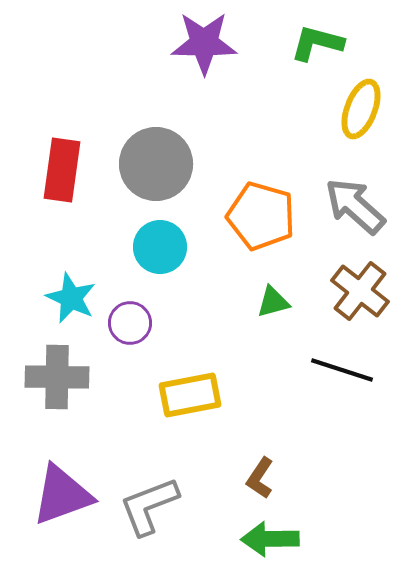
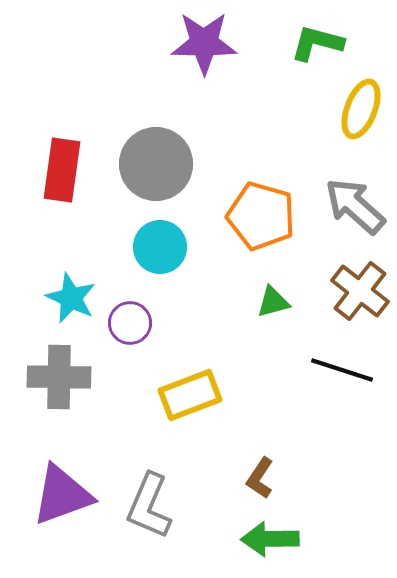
gray cross: moved 2 px right
yellow rectangle: rotated 10 degrees counterclockwise
gray L-shape: rotated 46 degrees counterclockwise
